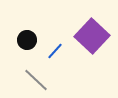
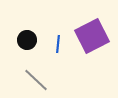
purple square: rotated 20 degrees clockwise
blue line: moved 3 px right, 7 px up; rotated 36 degrees counterclockwise
